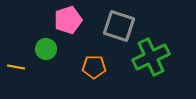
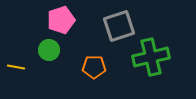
pink pentagon: moved 7 px left
gray square: rotated 36 degrees counterclockwise
green circle: moved 3 px right, 1 px down
green cross: rotated 12 degrees clockwise
